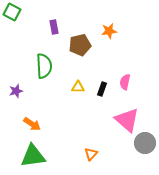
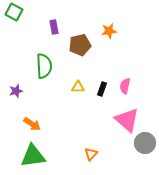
green square: moved 2 px right
pink semicircle: moved 4 px down
